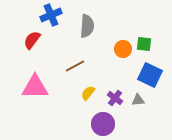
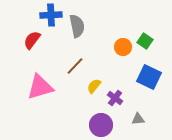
blue cross: rotated 20 degrees clockwise
gray semicircle: moved 10 px left; rotated 15 degrees counterclockwise
green square: moved 1 px right, 3 px up; rotated 28 degrees clockwise
orange circle: moved 2 px up
brown line: rotated 18 degrees counterclockwise
blue square: moved 1 px left, 2 px down
pink triangle: moved 5 px right; rotated 16 degrees counterclockwise
yellow semicircle: moved 6 px right, 7 px up
gray triangle: moved 19 px down
purple circle: moved 2 px left, 1 px down
